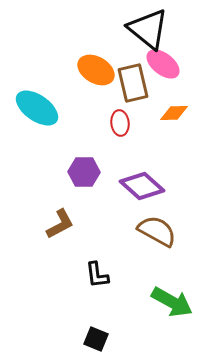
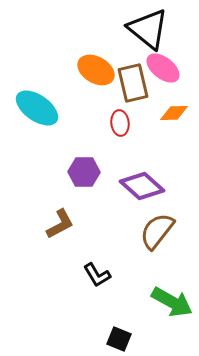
pink ellipse: moved 4 px down
brown semicircle: rotated 81 degrees counterclockwise
black L-shape: rotated 24 degrees counterclockwise
black square: moved 23 px right
